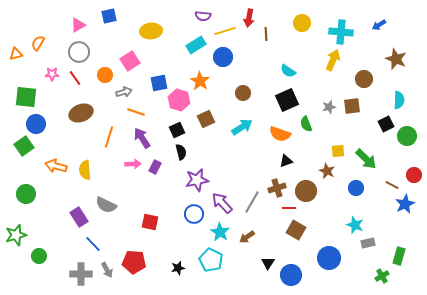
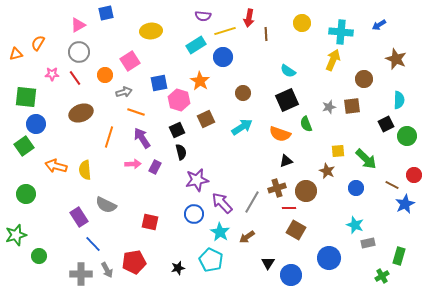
blue square at (109, 16): moved 3 px left, 3 px up
red pentagon at (134, 262): rotated 15 degrees counterclockwise
